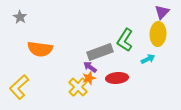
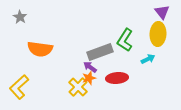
purple triangle: rotated 21 degrees counterclockwise
